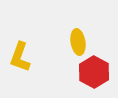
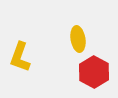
yellow ellipse: moved 3 px up
